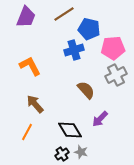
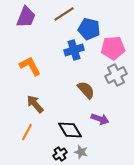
purple arrow: rotated 114 degrees counterclockwise
black cross: moved 2 px left
